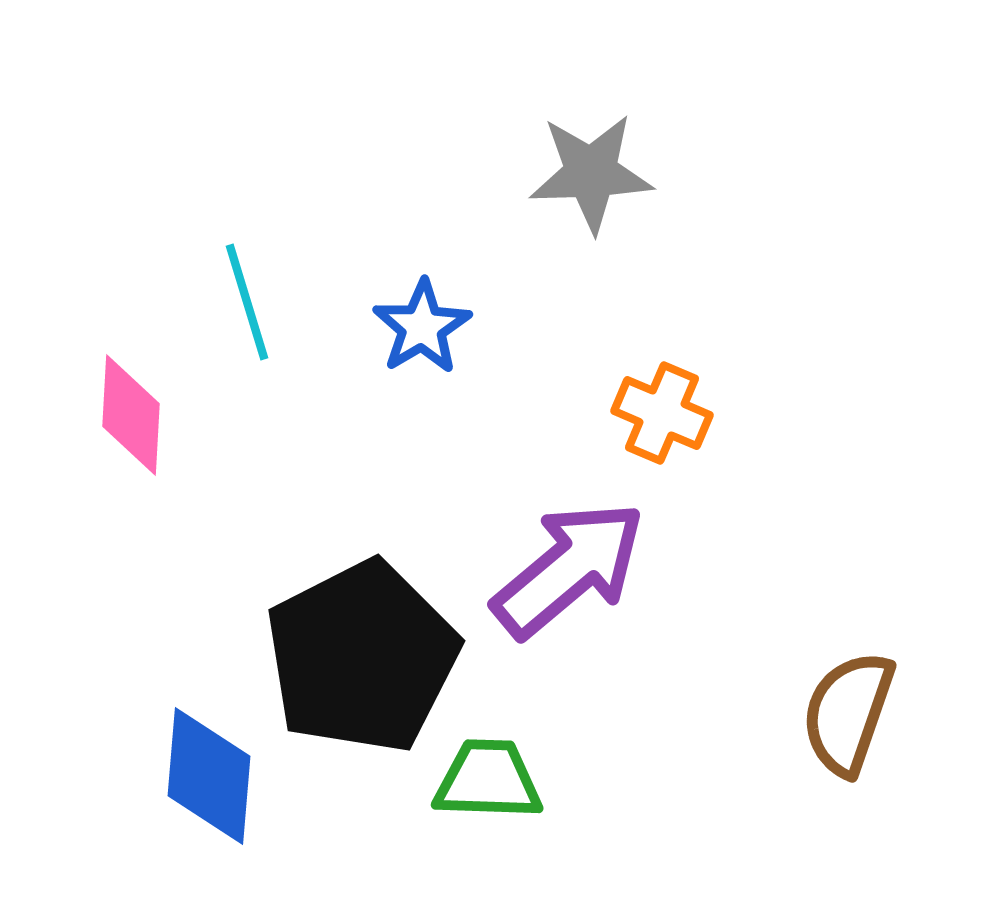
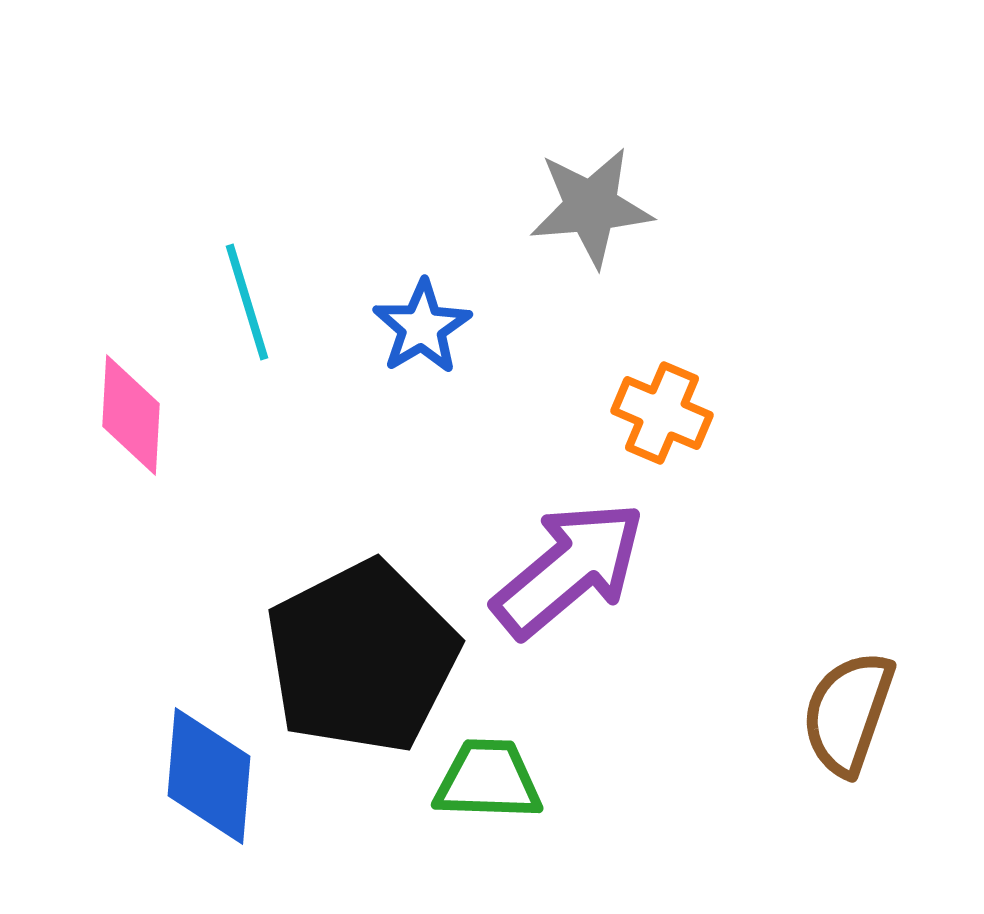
gray star: moved 34 px down; rotated 3 degrees counterclockwise
